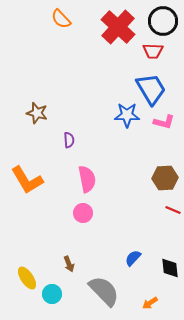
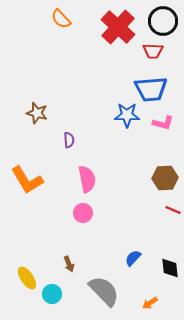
blue trapezoid: rotated 116 degrees clockwise
pink L-shape: moved 1 px left, 1 px down
